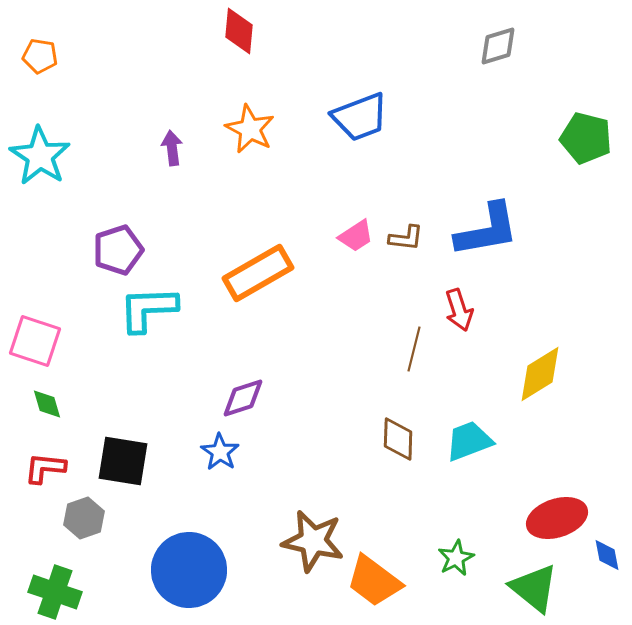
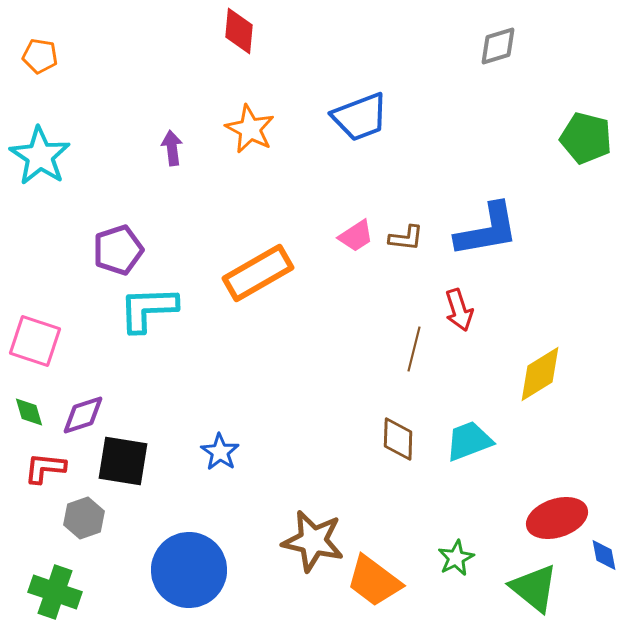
purple diamond: moved 160 px left, 17 px down
green diamond: moved 18 px left, 8 px down
blue diamond: moved 3 px left
